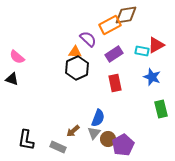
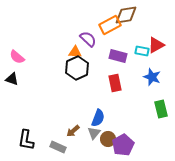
purple rectangle: moved 4 px right, 2 px down; rotated 48 degrees clockwise
